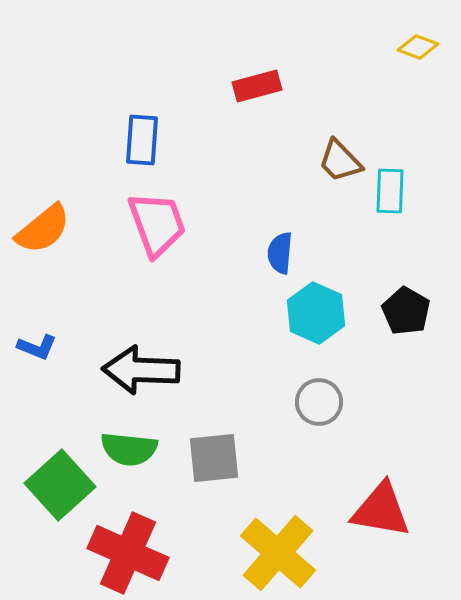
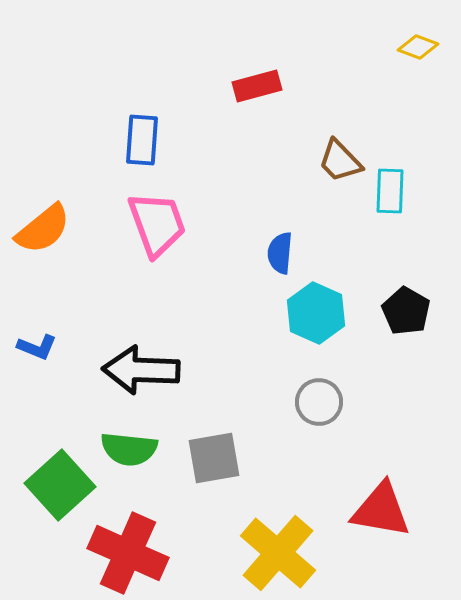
gray square: rotated 4 degrees counterclockwise
